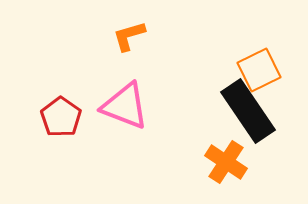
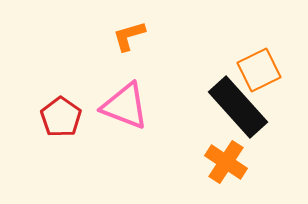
black rectangle: moved 10 px left, 4 px up; rotated 8 degrees counterclockwise
